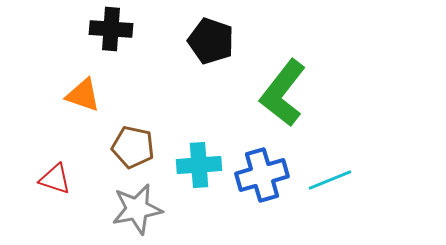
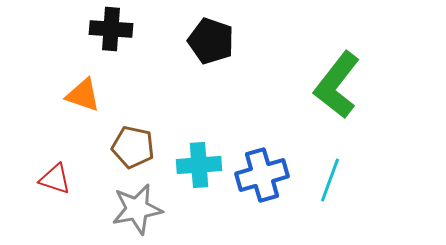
green L-shape: moved 54 px right, 8 px up
cyan line: rotated 48 degrees counterclockwise
